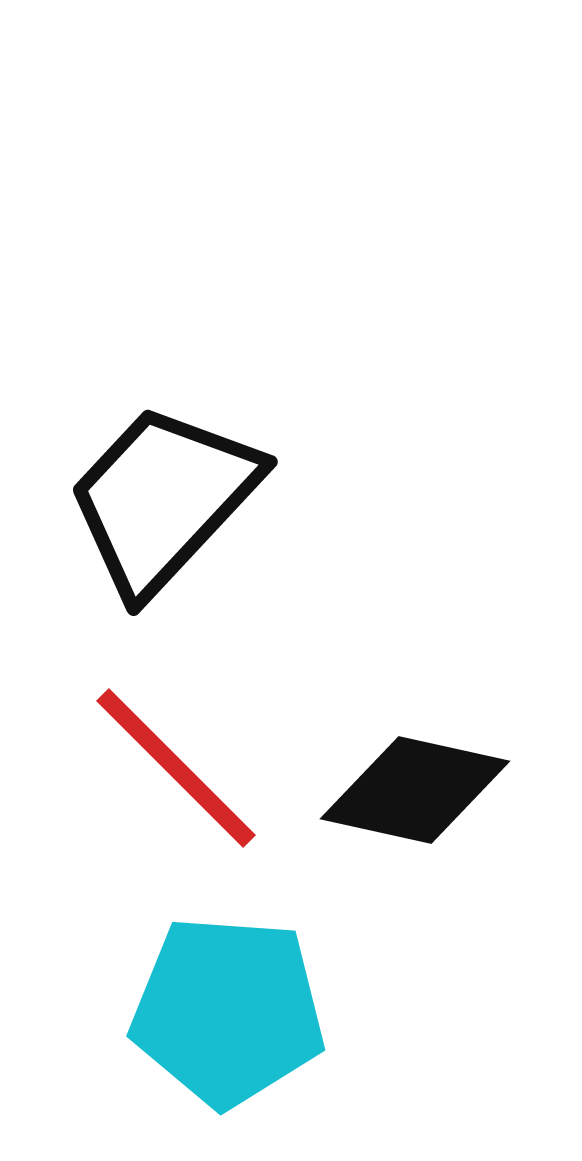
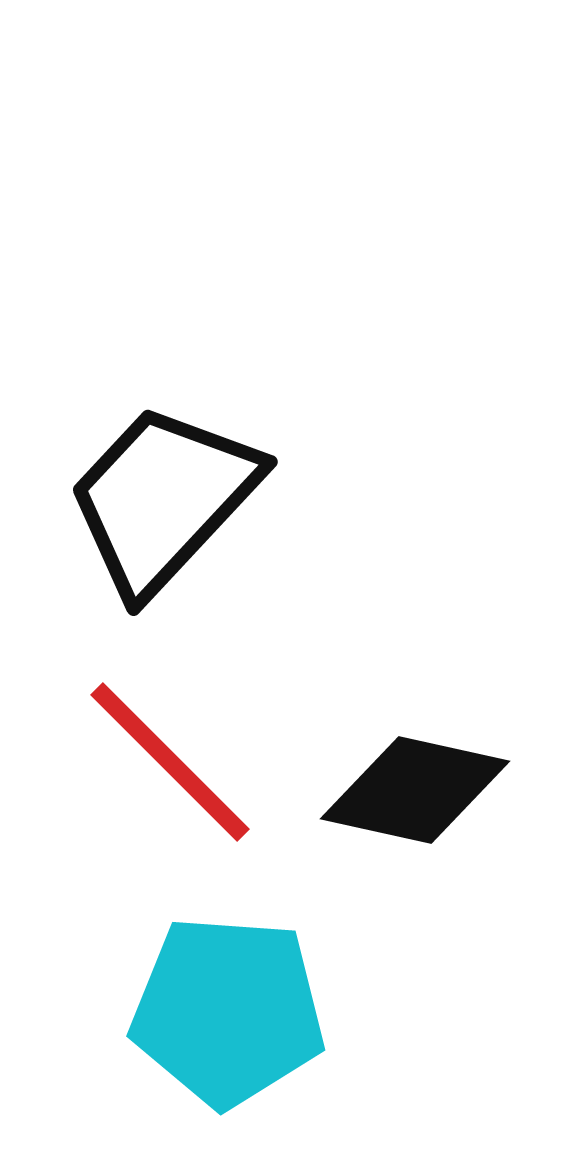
red line: moved 6 px left, 6 px up
